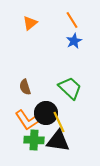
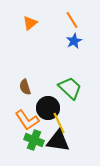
black circle: moved 2 px right, 5 px up
yellow line: moved 1 px down
green cross: rotated 18 degrees clockwise
